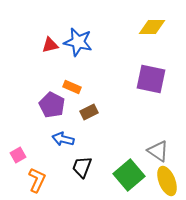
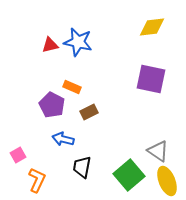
yellow diamond: rotated 8 degrees counterclockwise
black trapezoid: rotated 10 degrees counterclockwise
